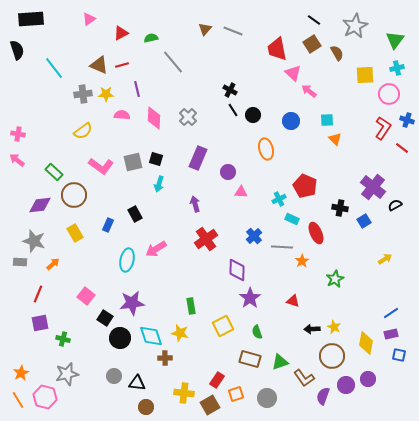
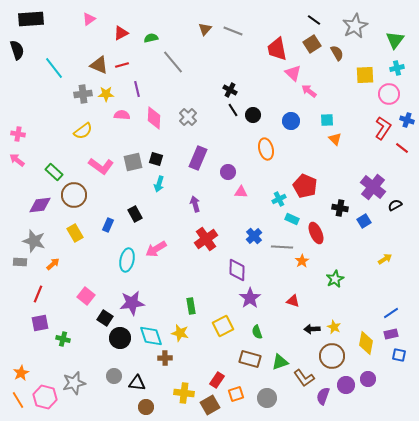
gray star at (67, 374): moved 7 px right, 9 px down
